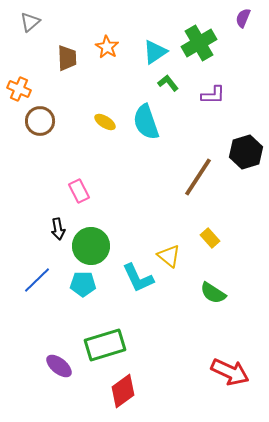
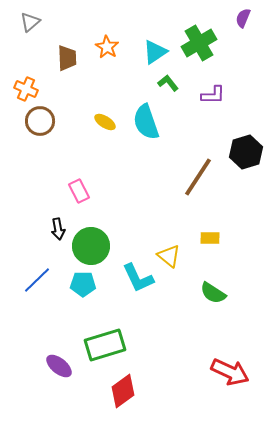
orange cross: moved 7 px right
yellow rectangle: rotated 48 degrees counterclockwise
